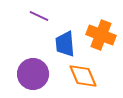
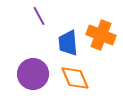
purple line: rotated 36 degrees clockwise
blue trapezoid: moved 3 px right, 1 px up
orange diamond: moved 8 px left, 2 px down
